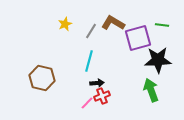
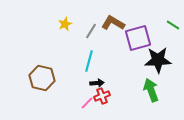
green line: moved 11 px right; rotated 24 degrees clockwise
